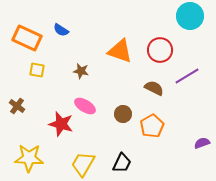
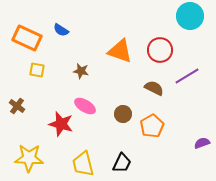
yellow trapezoid: rotated 44 degrees counterclockwise
